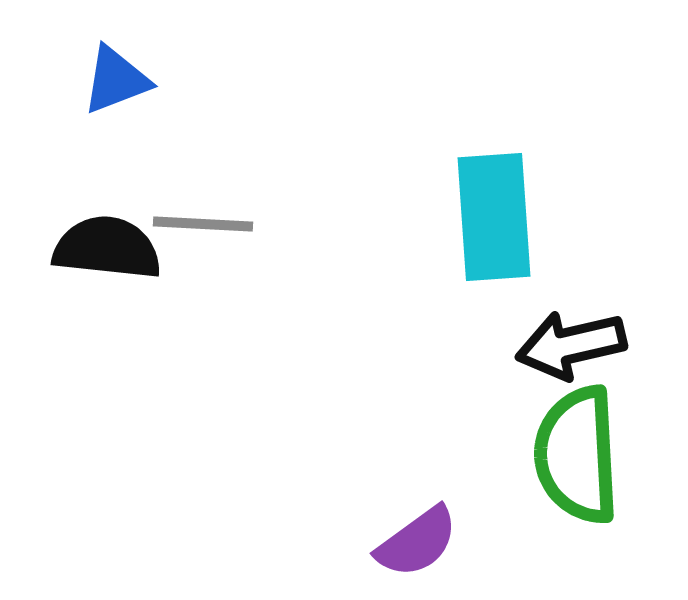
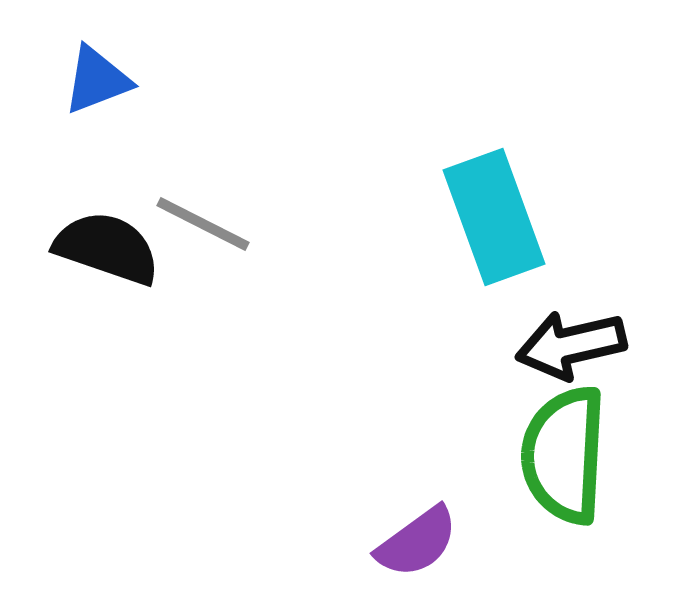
blue triangle: moved 19 px left
cyan rectangle: rotated 16 degrees counterclockwise
gray line: rotated 24 degrees clockwise
black semicircle: rotated 13 degrees clockwise
green semicircle: moved 13 px left; rotated 6 degrees clockwise
